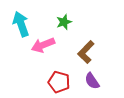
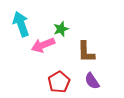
green star: moved 3 px left, 7 px down
brown L-shape: rotated 45 degrees counterclockwise
red pentagon: rotated 25 degrees clockwise
